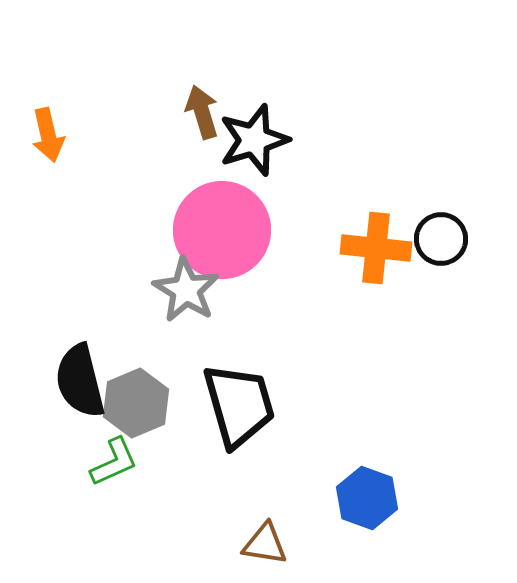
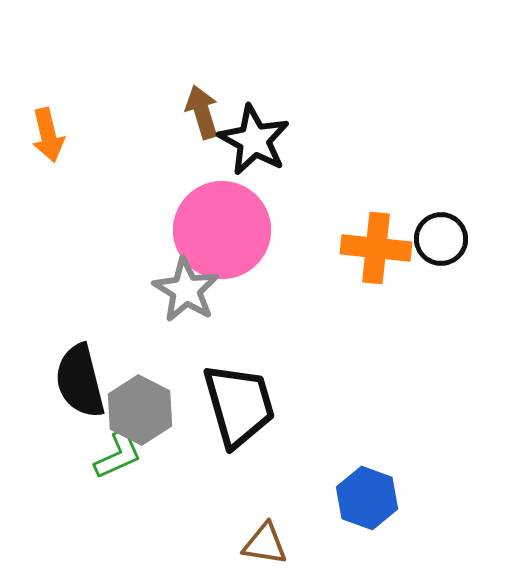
black star: rotated 26 degrees counterclockwise
gray hexagon: moved 4 px right, 7 px down; rotated 10 degrees counterclockwise
green L-shape: moved 4 px right, 7 px up
